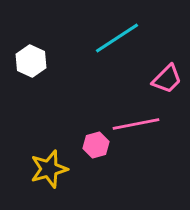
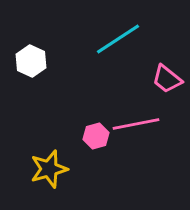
cyan line: moved 1 px right, 1 px down
pink trapezoid: rotated 84 degrees clockwise
pink hexagon: moved 9 px up
